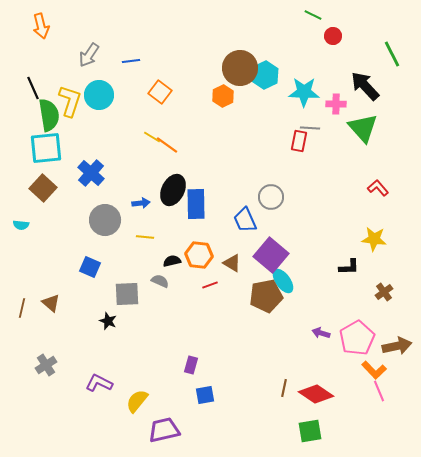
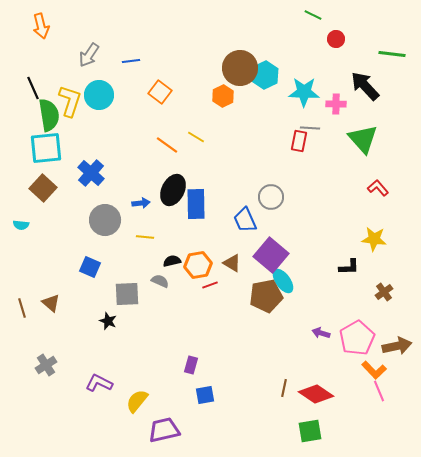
red circle at (333, 36): moved 3 px right, 3 px down
green line at (392, 54): rotated 56 degrees counterclockwise
green triangle at (363, 128): moved 11 px down
yellow line at (152, 137): moved 44 px right
orange hexagon at (199, 255): moved 1 px left, 10 px down; rotated 16 degrees counterclockwise
brown line at (22, 308): rotated 30 degrees counterclockwise
